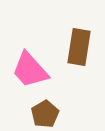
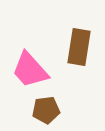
brown pentagon: moved 1 px right, 4 px up; rotated 24 degrees clockwise
